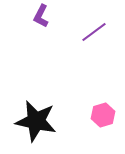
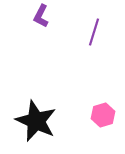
purple line: rotated 36 degrees counterclockwise
black star: rotated 12 degrees clockwise
